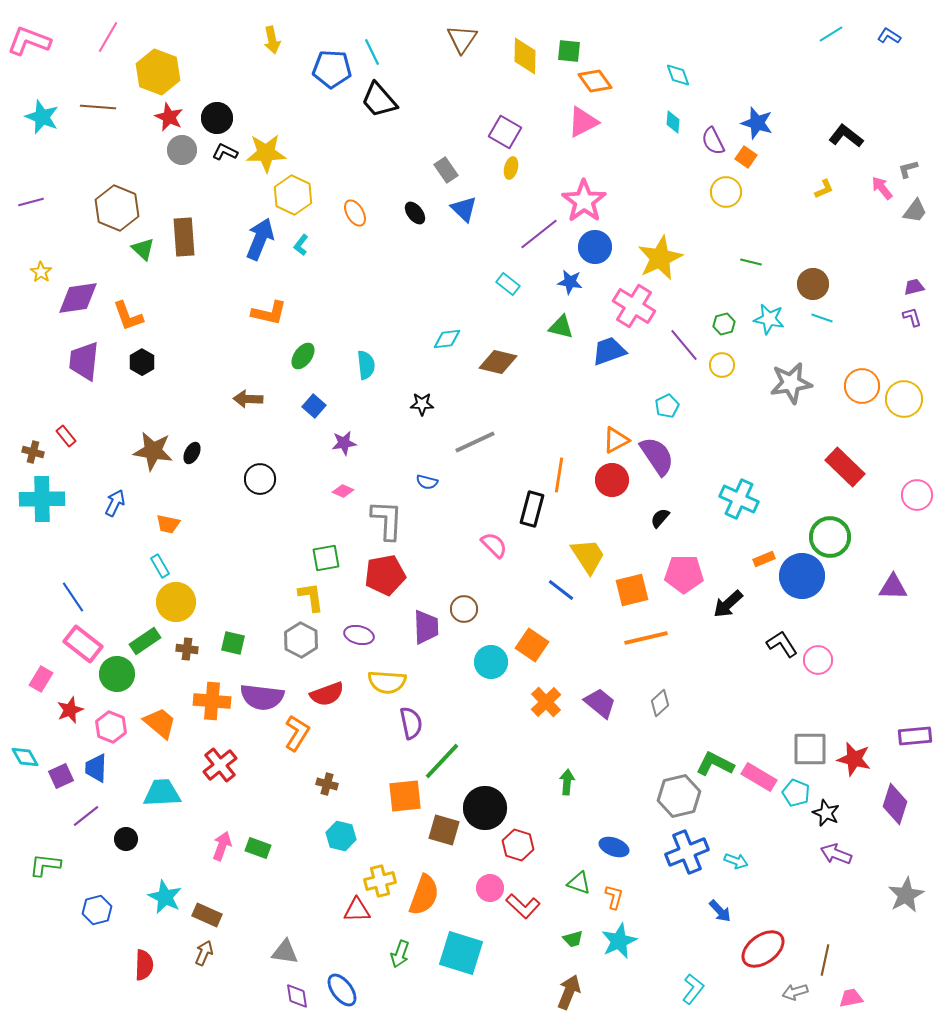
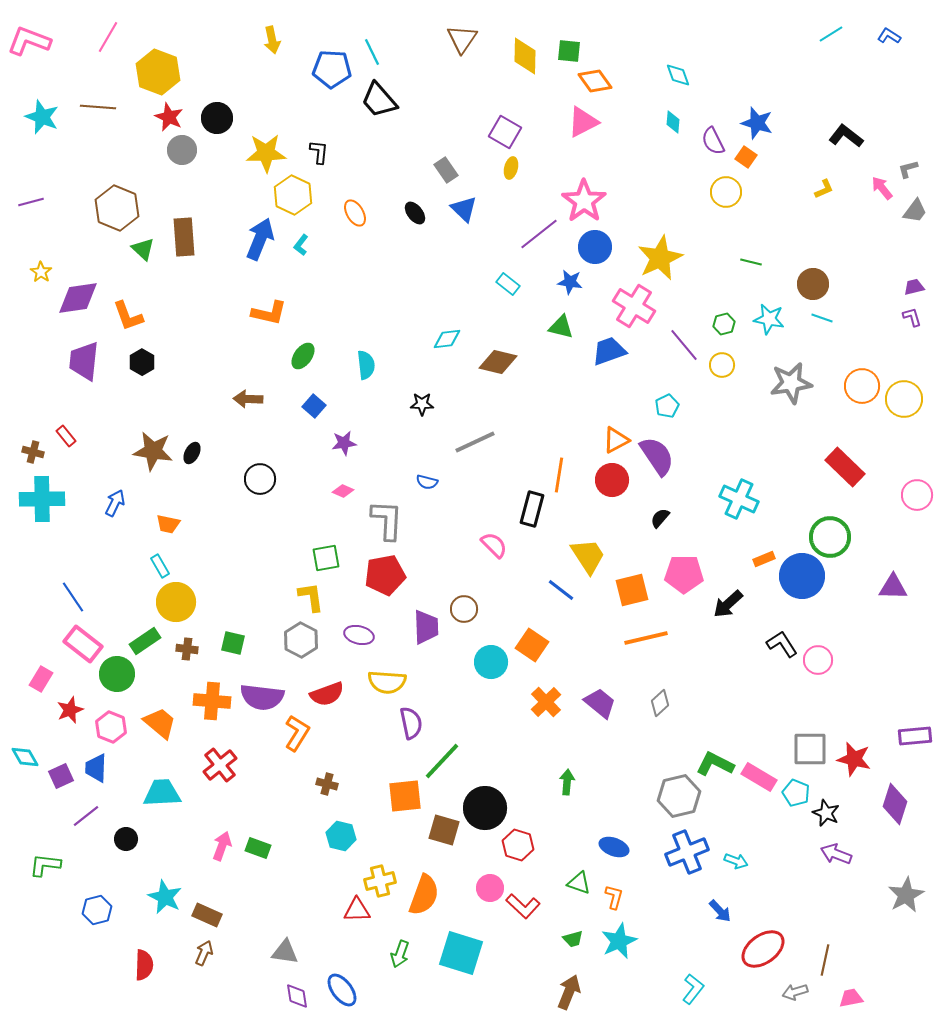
black L-shape at (225, 152): moved 94 px right; rotated 70 degrees clockwise
